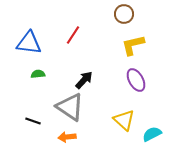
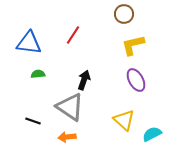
black arrow: rotated 24 degrees counterclockwise
